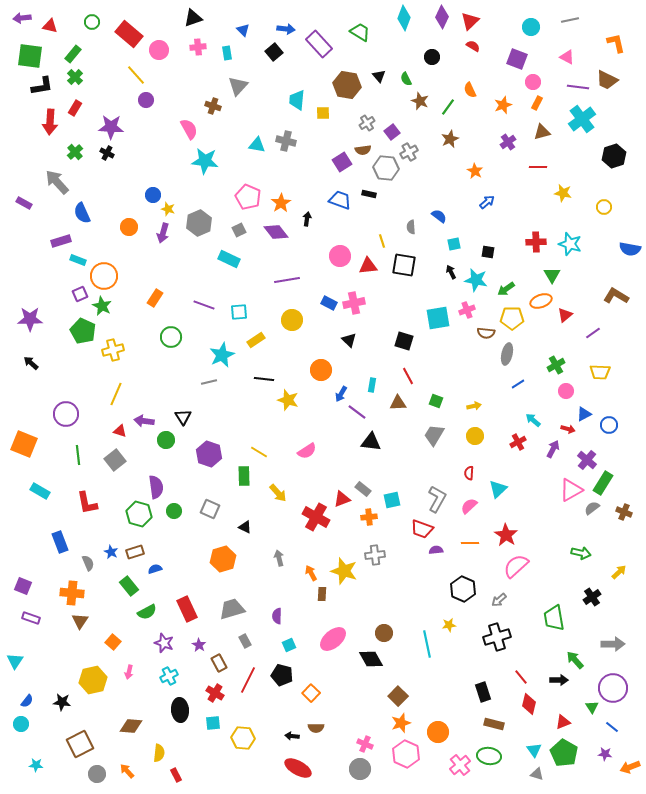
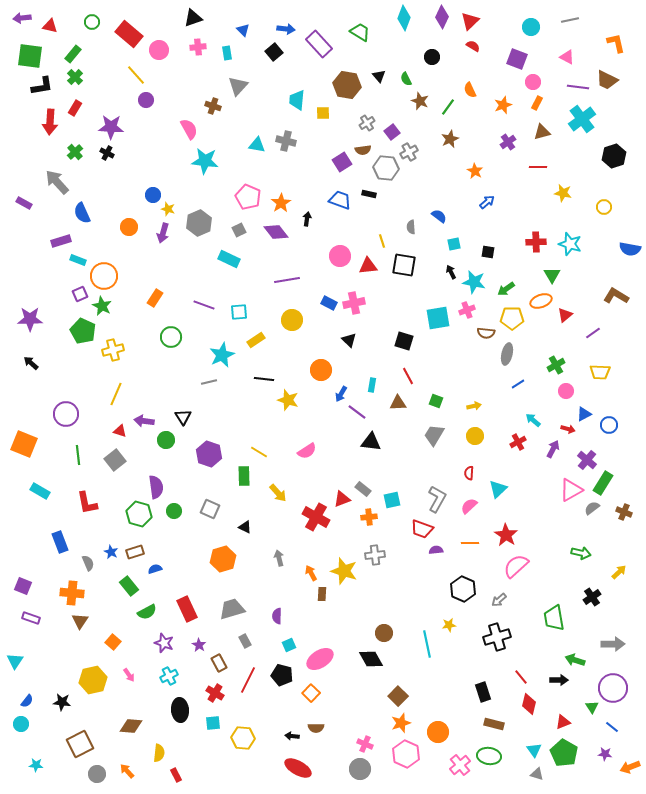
cyan star at (476, 280): moved 2 px left, 2 px down
pink ellipse at (333, 639): moved 13 px left, 20 px down; rotated 8 degrees clockwise
green arrow at (575, 660): rotated 30 degrees counterclockwise
pink arrow at (129, 672): moved 3 px down; rotated 48 degrees counterclockwise
